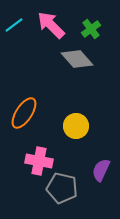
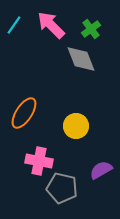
cyan line: rotated 18 degrees counterclockwise
gray diamond: moved 4 px right; rotated 20 degrees clockwise
purple semicircle: rotated 35 degrees clockwise
